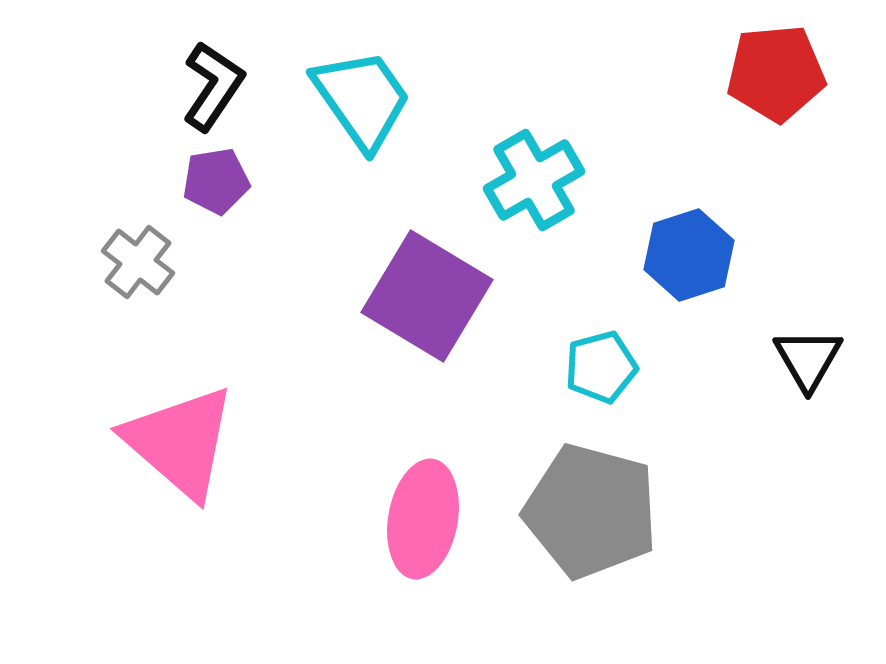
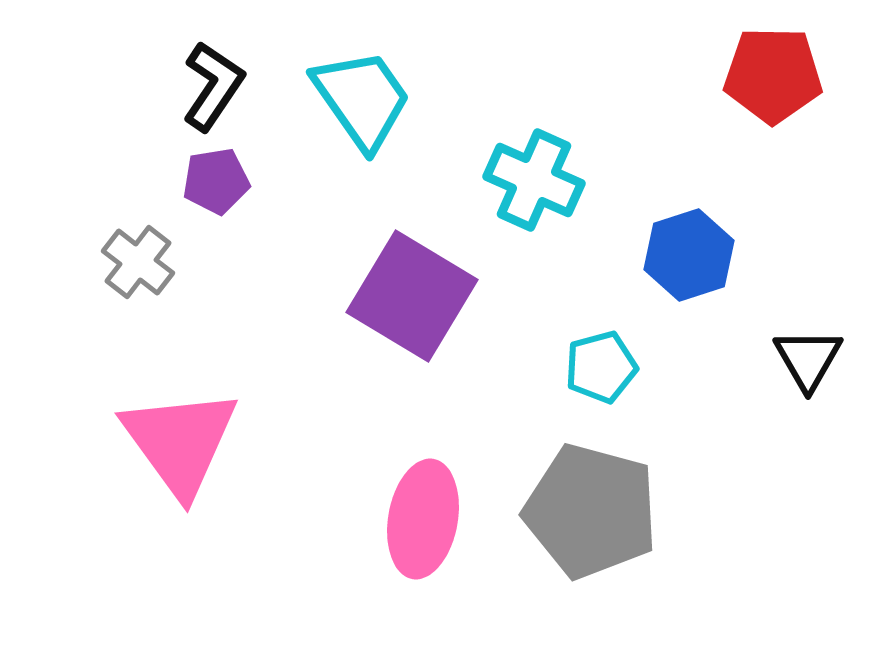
red pentagon: moved 3 px left, 2 px down; rotated 6 degrees clockwise
cyan cross: rotated 36 degrees counterclockwise
purple square: moved 15 px left
pink triangle: rotated 13 degrees clockwise
